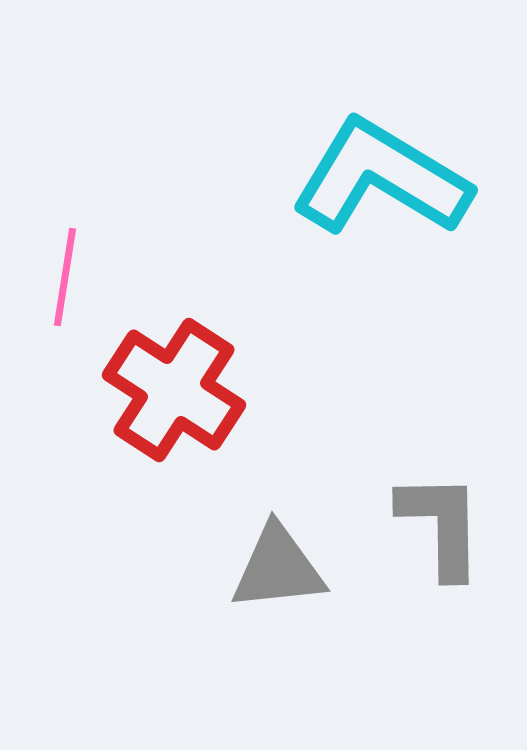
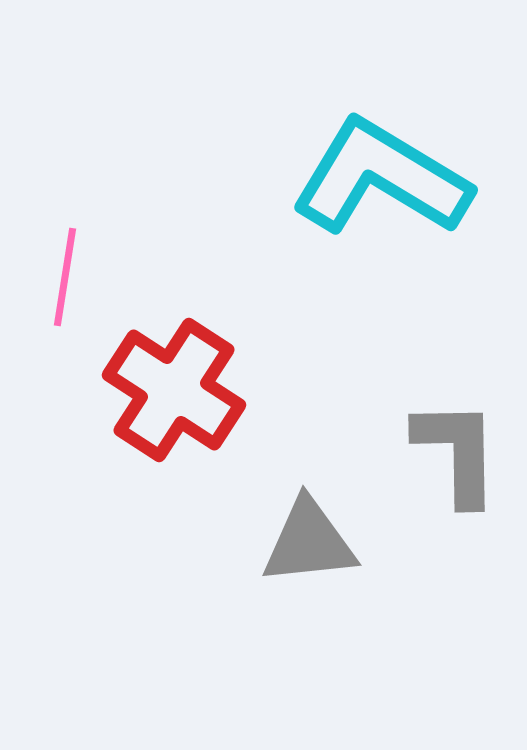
gray L-shape: moved 16 px right, 73 px up
gray triangle: moved 31 px right, 26 px up
